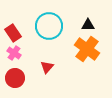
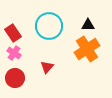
orange cross: rotated 20 degrees clockwise
